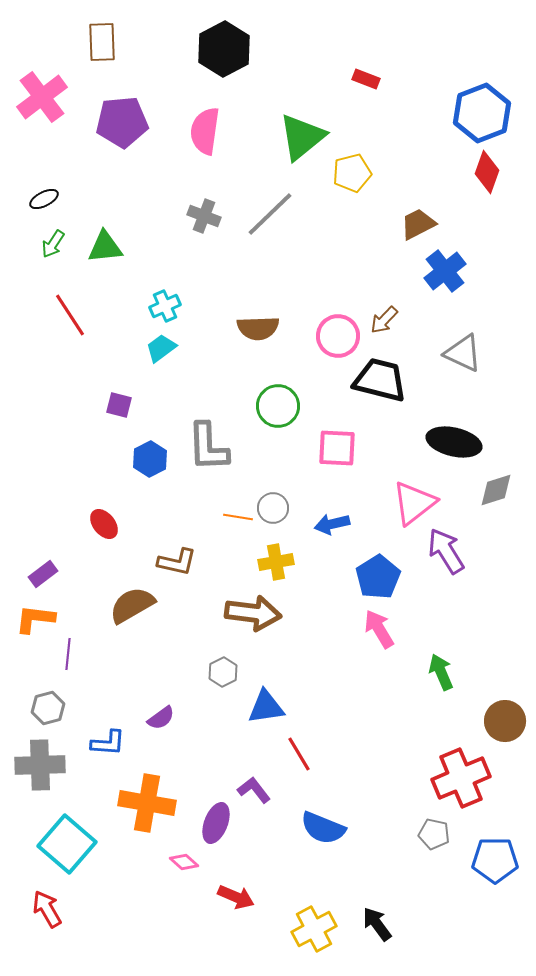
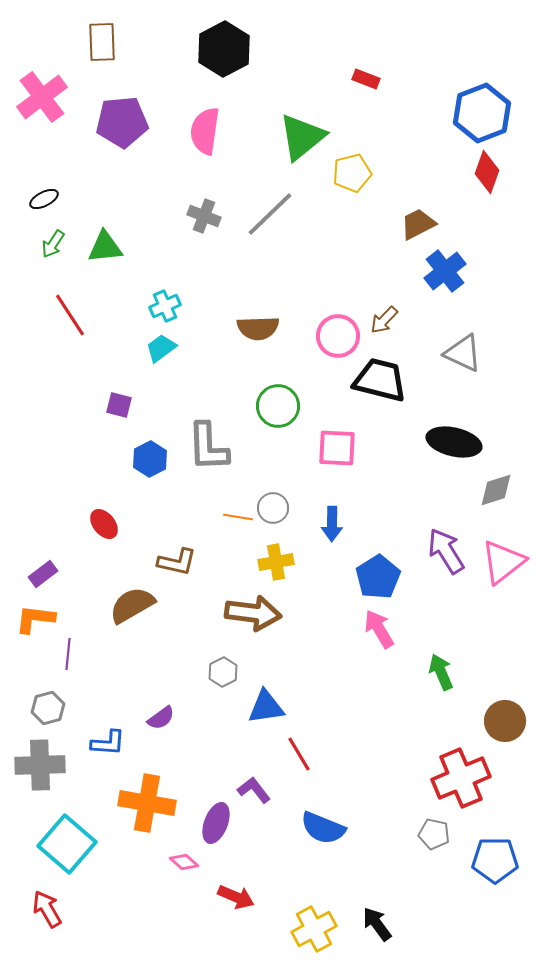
pink triangle at (414, 503): moved 89 px right, 59 px down
blue arrow at (332, 524): rotated 76 degrees counterclockwise
